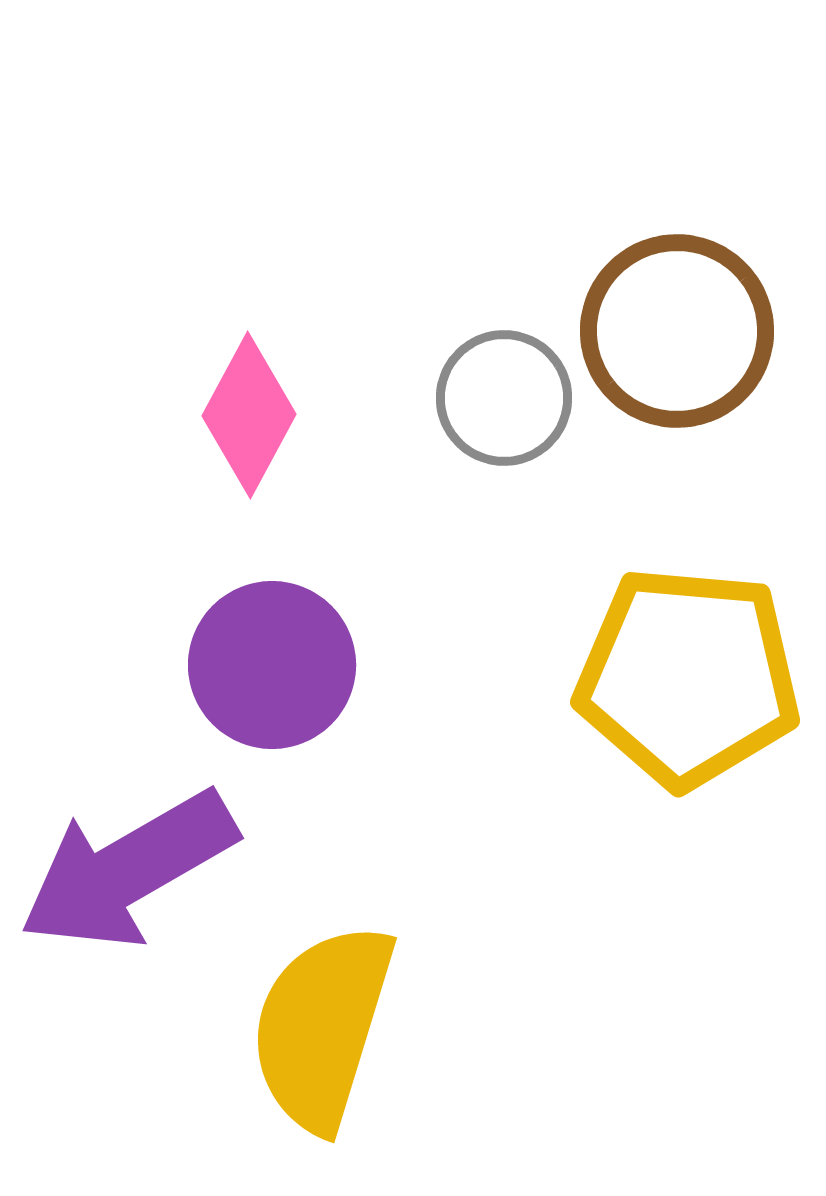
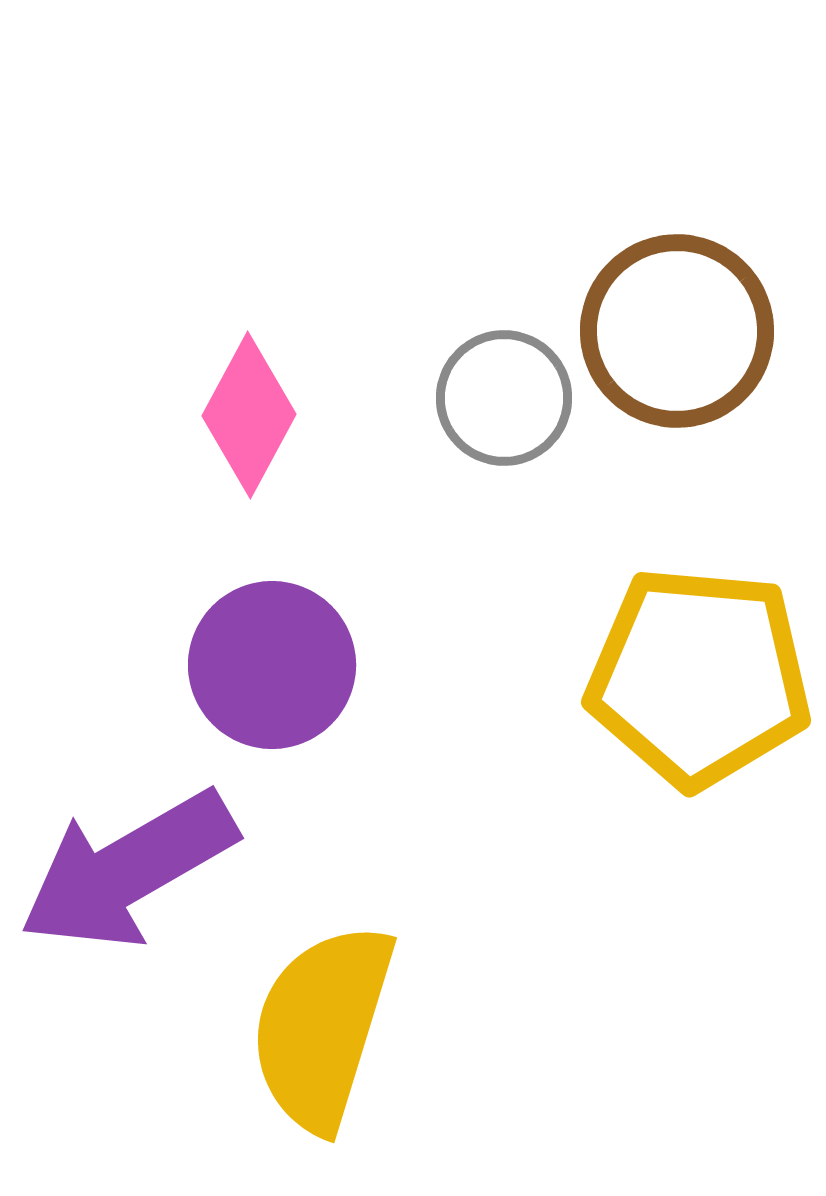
yellow pentagon: moved 11 px right
